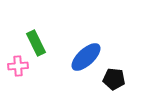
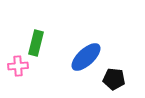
green rectangle: rotated 40 degrees clockwise
